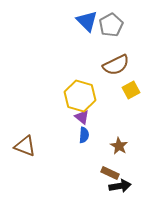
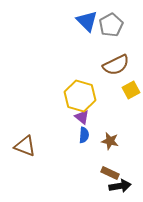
brown star: moved 9 px left, 5 px up; rotated 18 degrees counterclockwise
